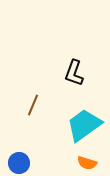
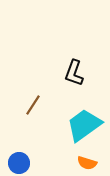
brown line: rotated 10 degrees clockwise
